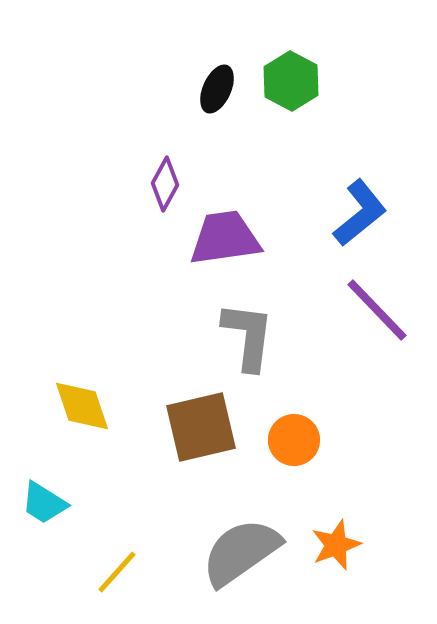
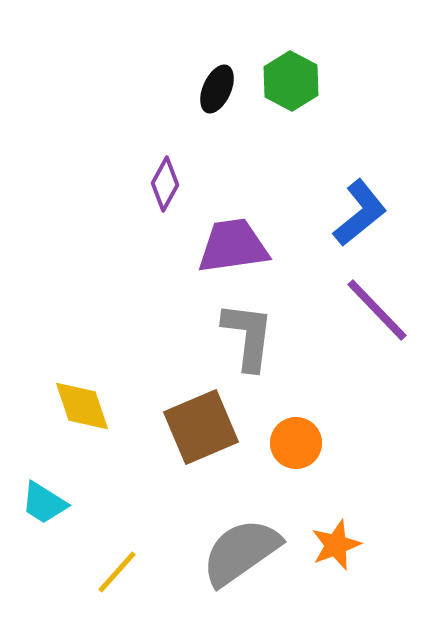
purple trapezoid: moved 8 px right, 8 px down
brown square: rotated 10 degrees counterclockwise
orange circle: moved 2 px right, 3 px down
